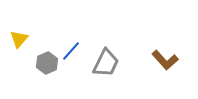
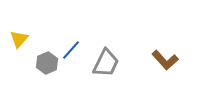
blue line: moved 1 px up
